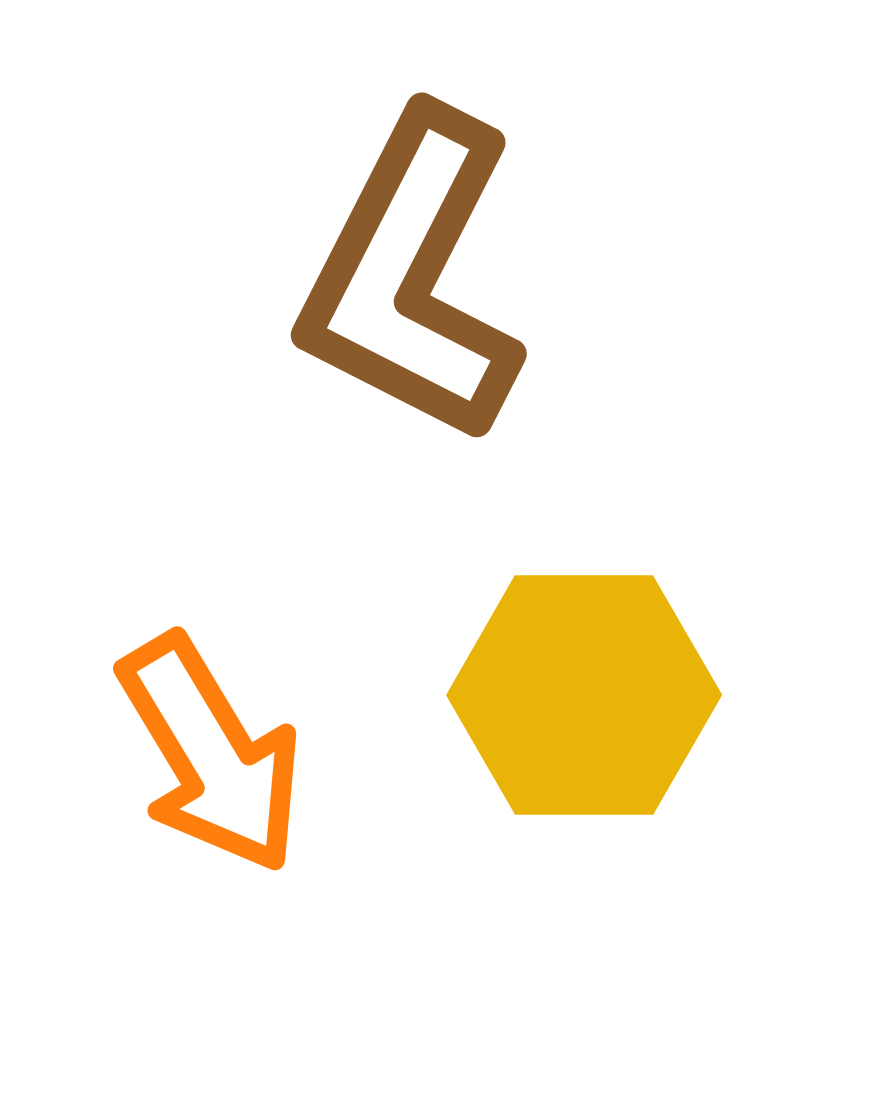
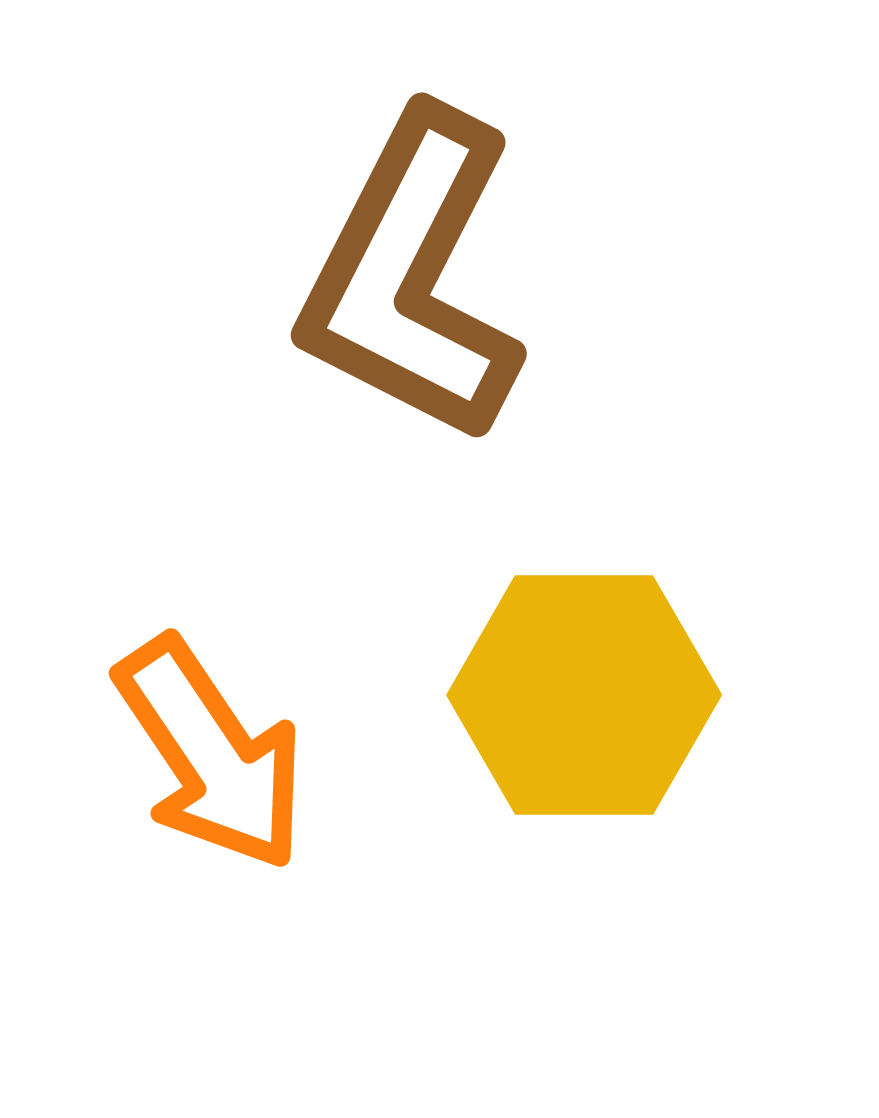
orange arrow: rotated 3 degrees counterclockwise
